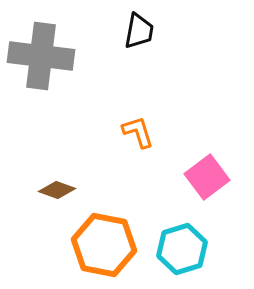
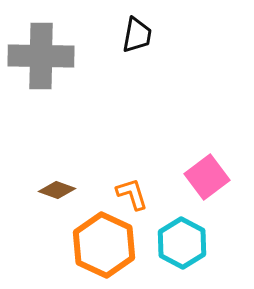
black trapezoid: moved 2 px left, 4 px down
gray cross: rotated 6 degrees counterclockwise
orange L-shape: moved 6 px left, 62 px down
orange hexagon: rotated 14 degrees clockwise
cyan hexagon: moved 6 px up; rotated 15 degrees counterclockwise
